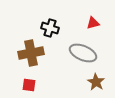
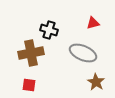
black cross: moved 1 px left, 2 px down
